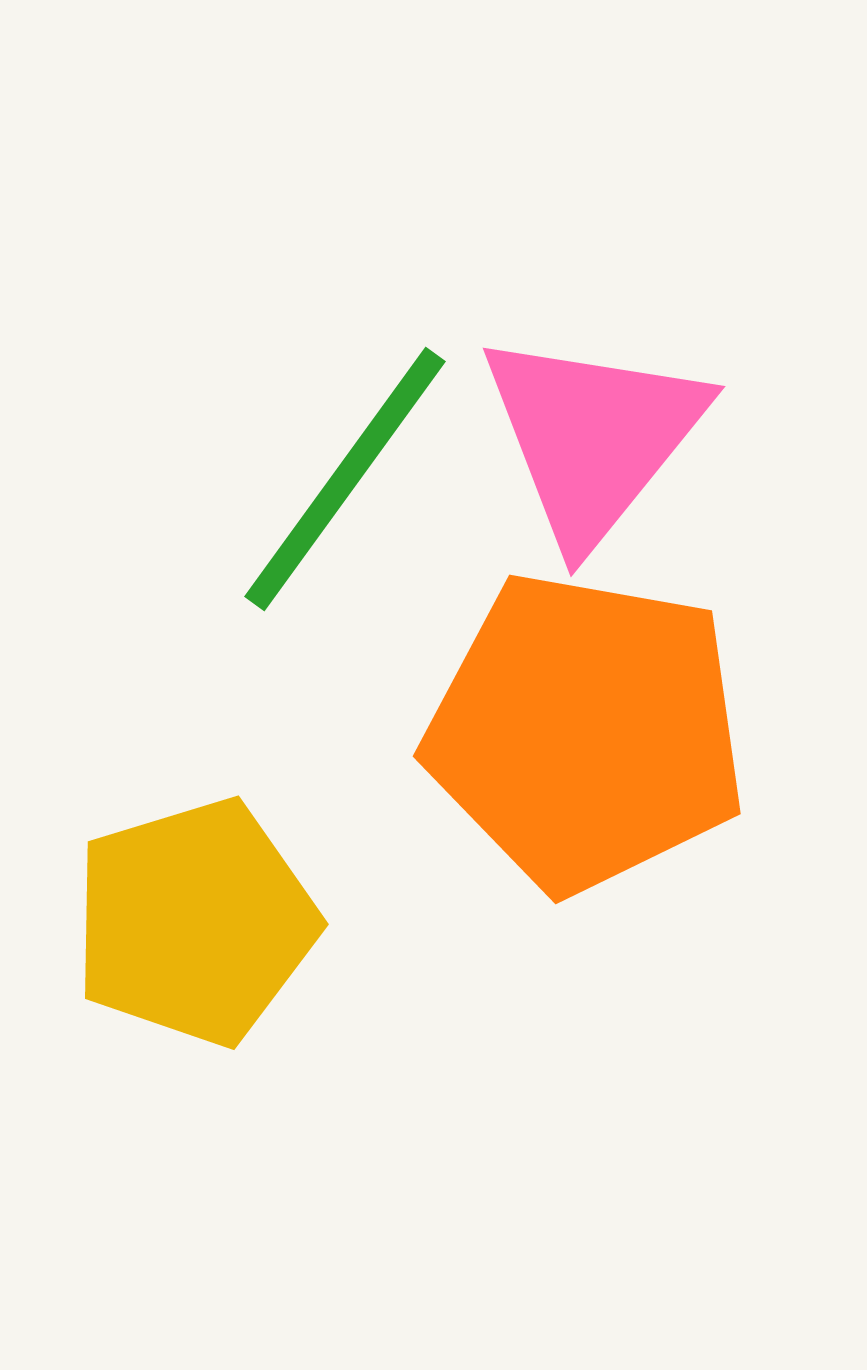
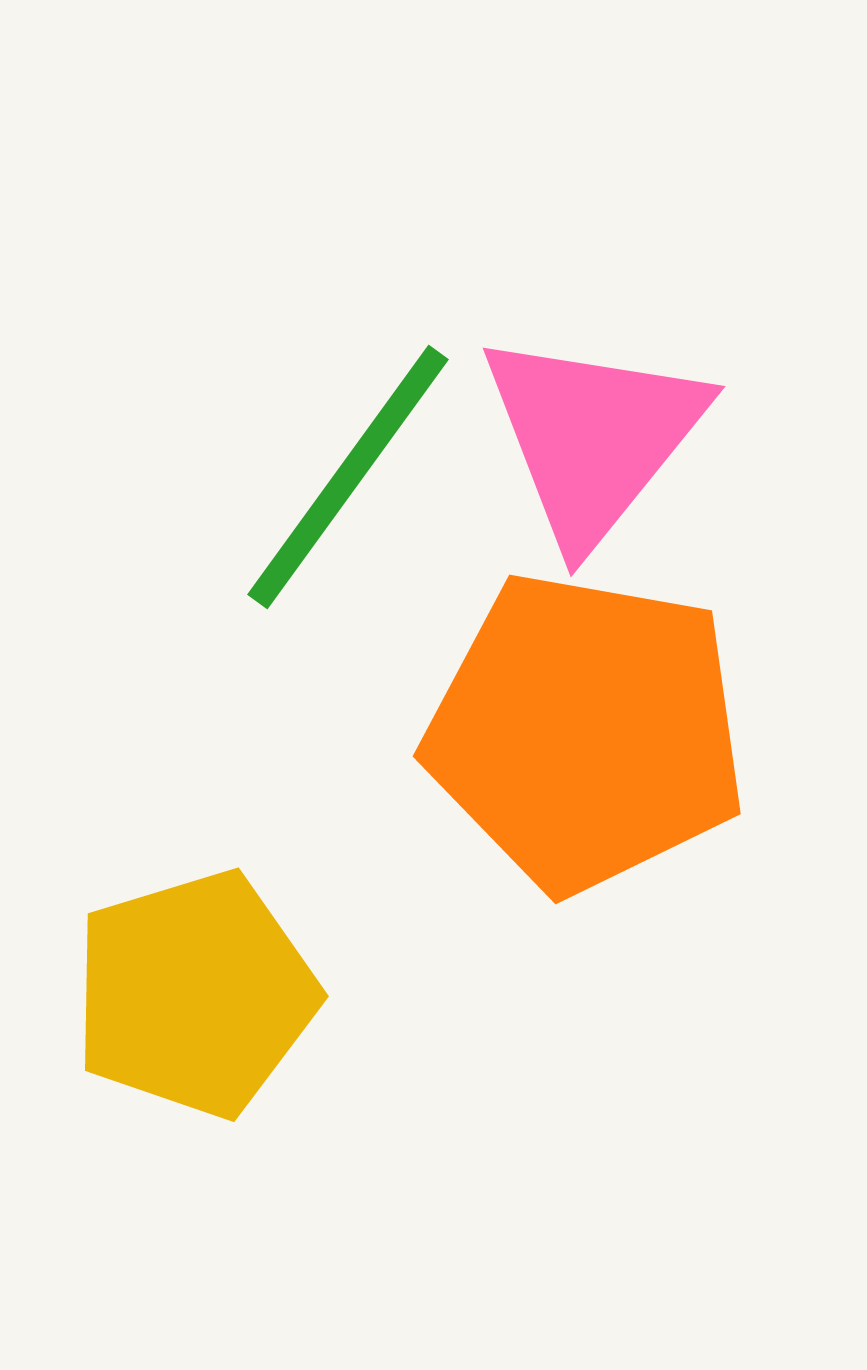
green line: moved 3 px right, 2 px up
yellow pentagon: moved 72 px down
